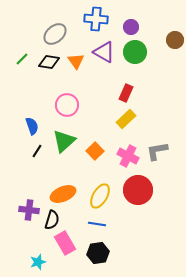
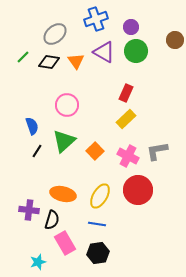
blue cross: rotated 25 degrees counterclockwise
green circle: moved 1 px right, 1 px up
green line: moved 1 px right, 2 px up
orange ellipse: rotated 35 degrees clockwise
